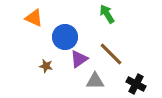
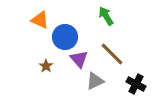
green arrow: moved 1 px left, 2 px down
orange triangle: moved 6 px right, 2 px down
brown line: moved 1 px right
purple triangle: rotated 36 degrees counterclockwise
brown star: rotated 24 degrees clockwise
gray triangle: rotated 24 degrees counterclockwise
